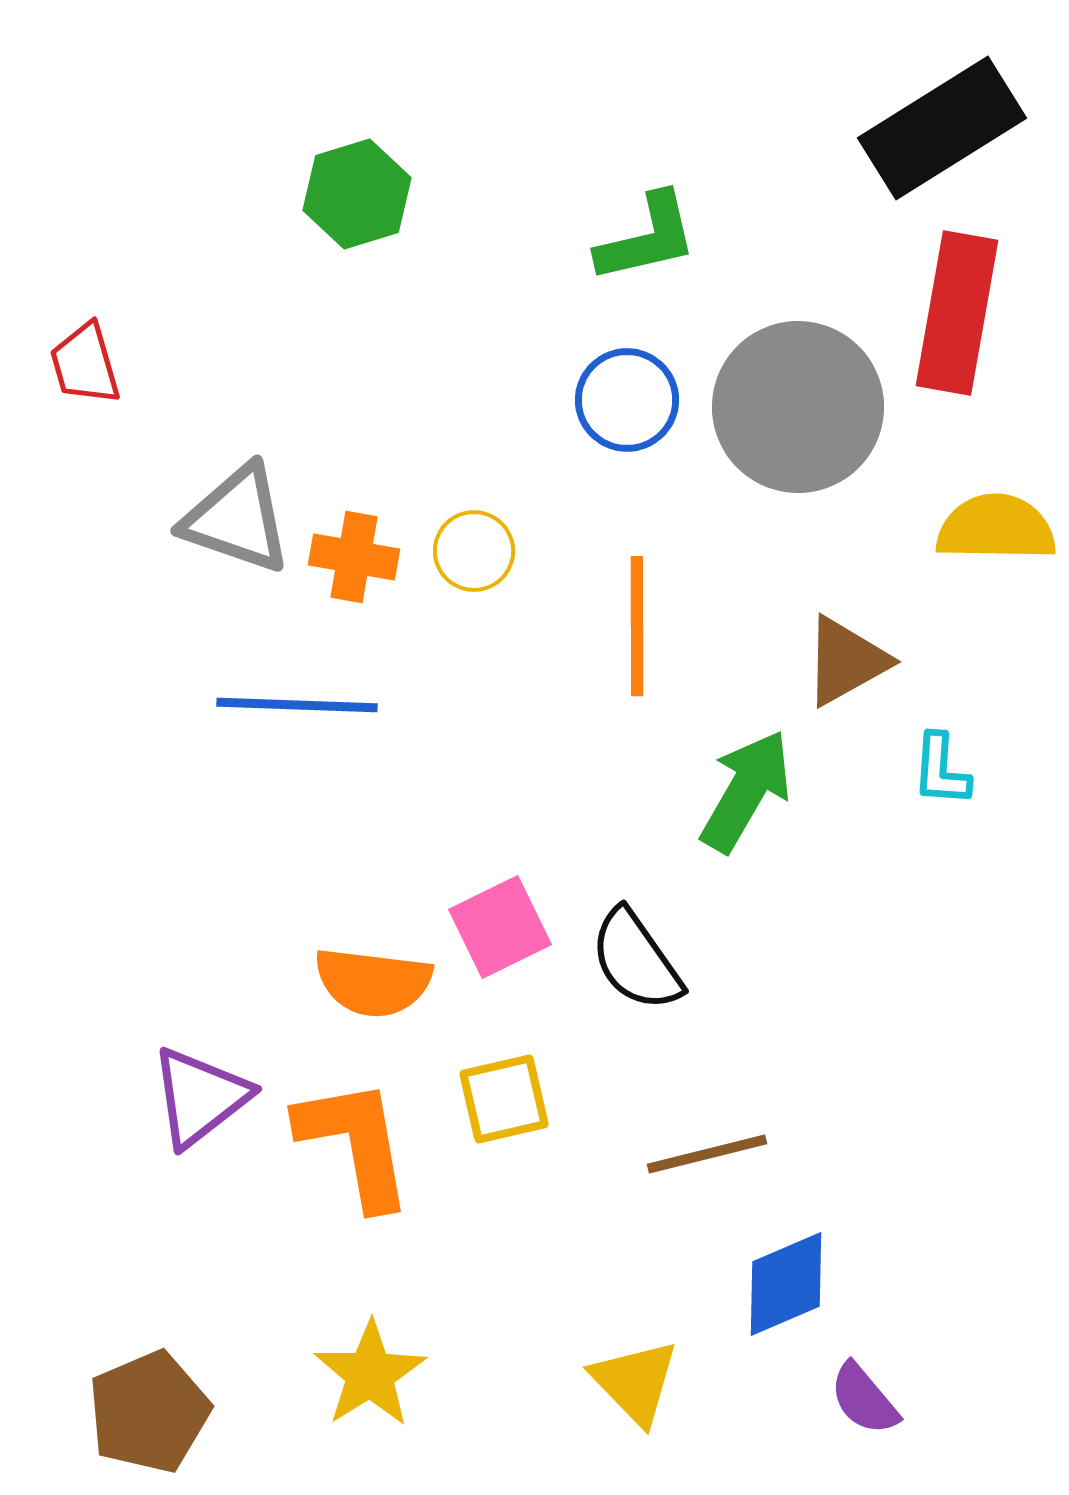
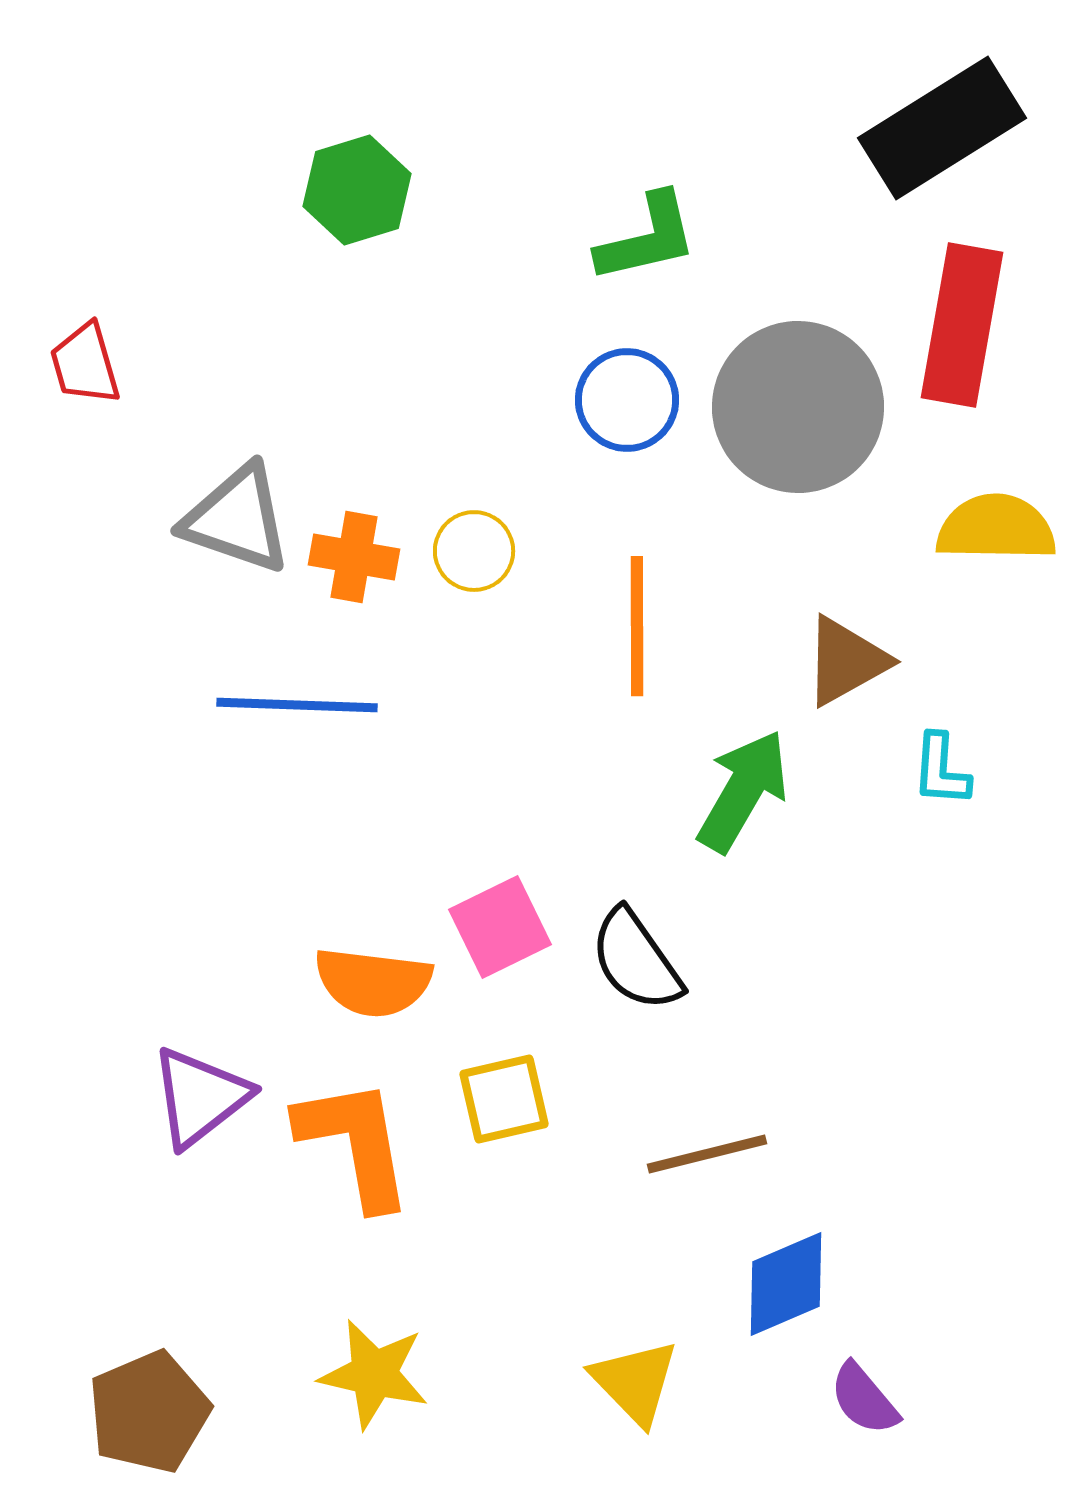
green hexagon: moved 4 px up
red rectangle: moved 5 px right, 12 px down
green arrow: moved 3 px left
yellow star: moved 4 px right; rotated 27 degrees counterclockwise
